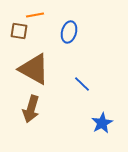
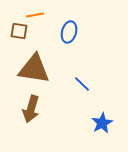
brown triangle: rotated 20 degrees counterclockwise
